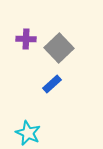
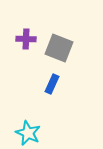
gray square: rotated 24 degrees counterclockwise
blue rectangle: rotated 24 degrees counterclockwise
